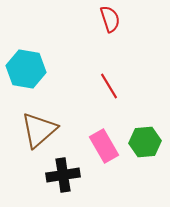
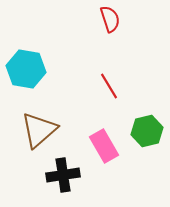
green hexagon: moved 2 px right, 11 px up; rotated 8 degrees counterclockwise
